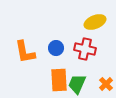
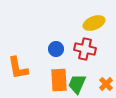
yellow ellipse: moved 1 px left, 1 px down
blue circle: moved 1 px down
orange L-shape: moved 7 px left, 16 px down
